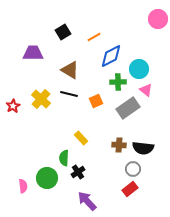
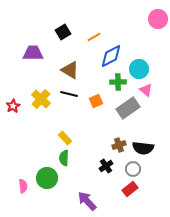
yellow rectangle: moved 16 px left
brown cross: rotated 24 degrees counterclockwise
black cross: moved 28 px right, 6 px up
